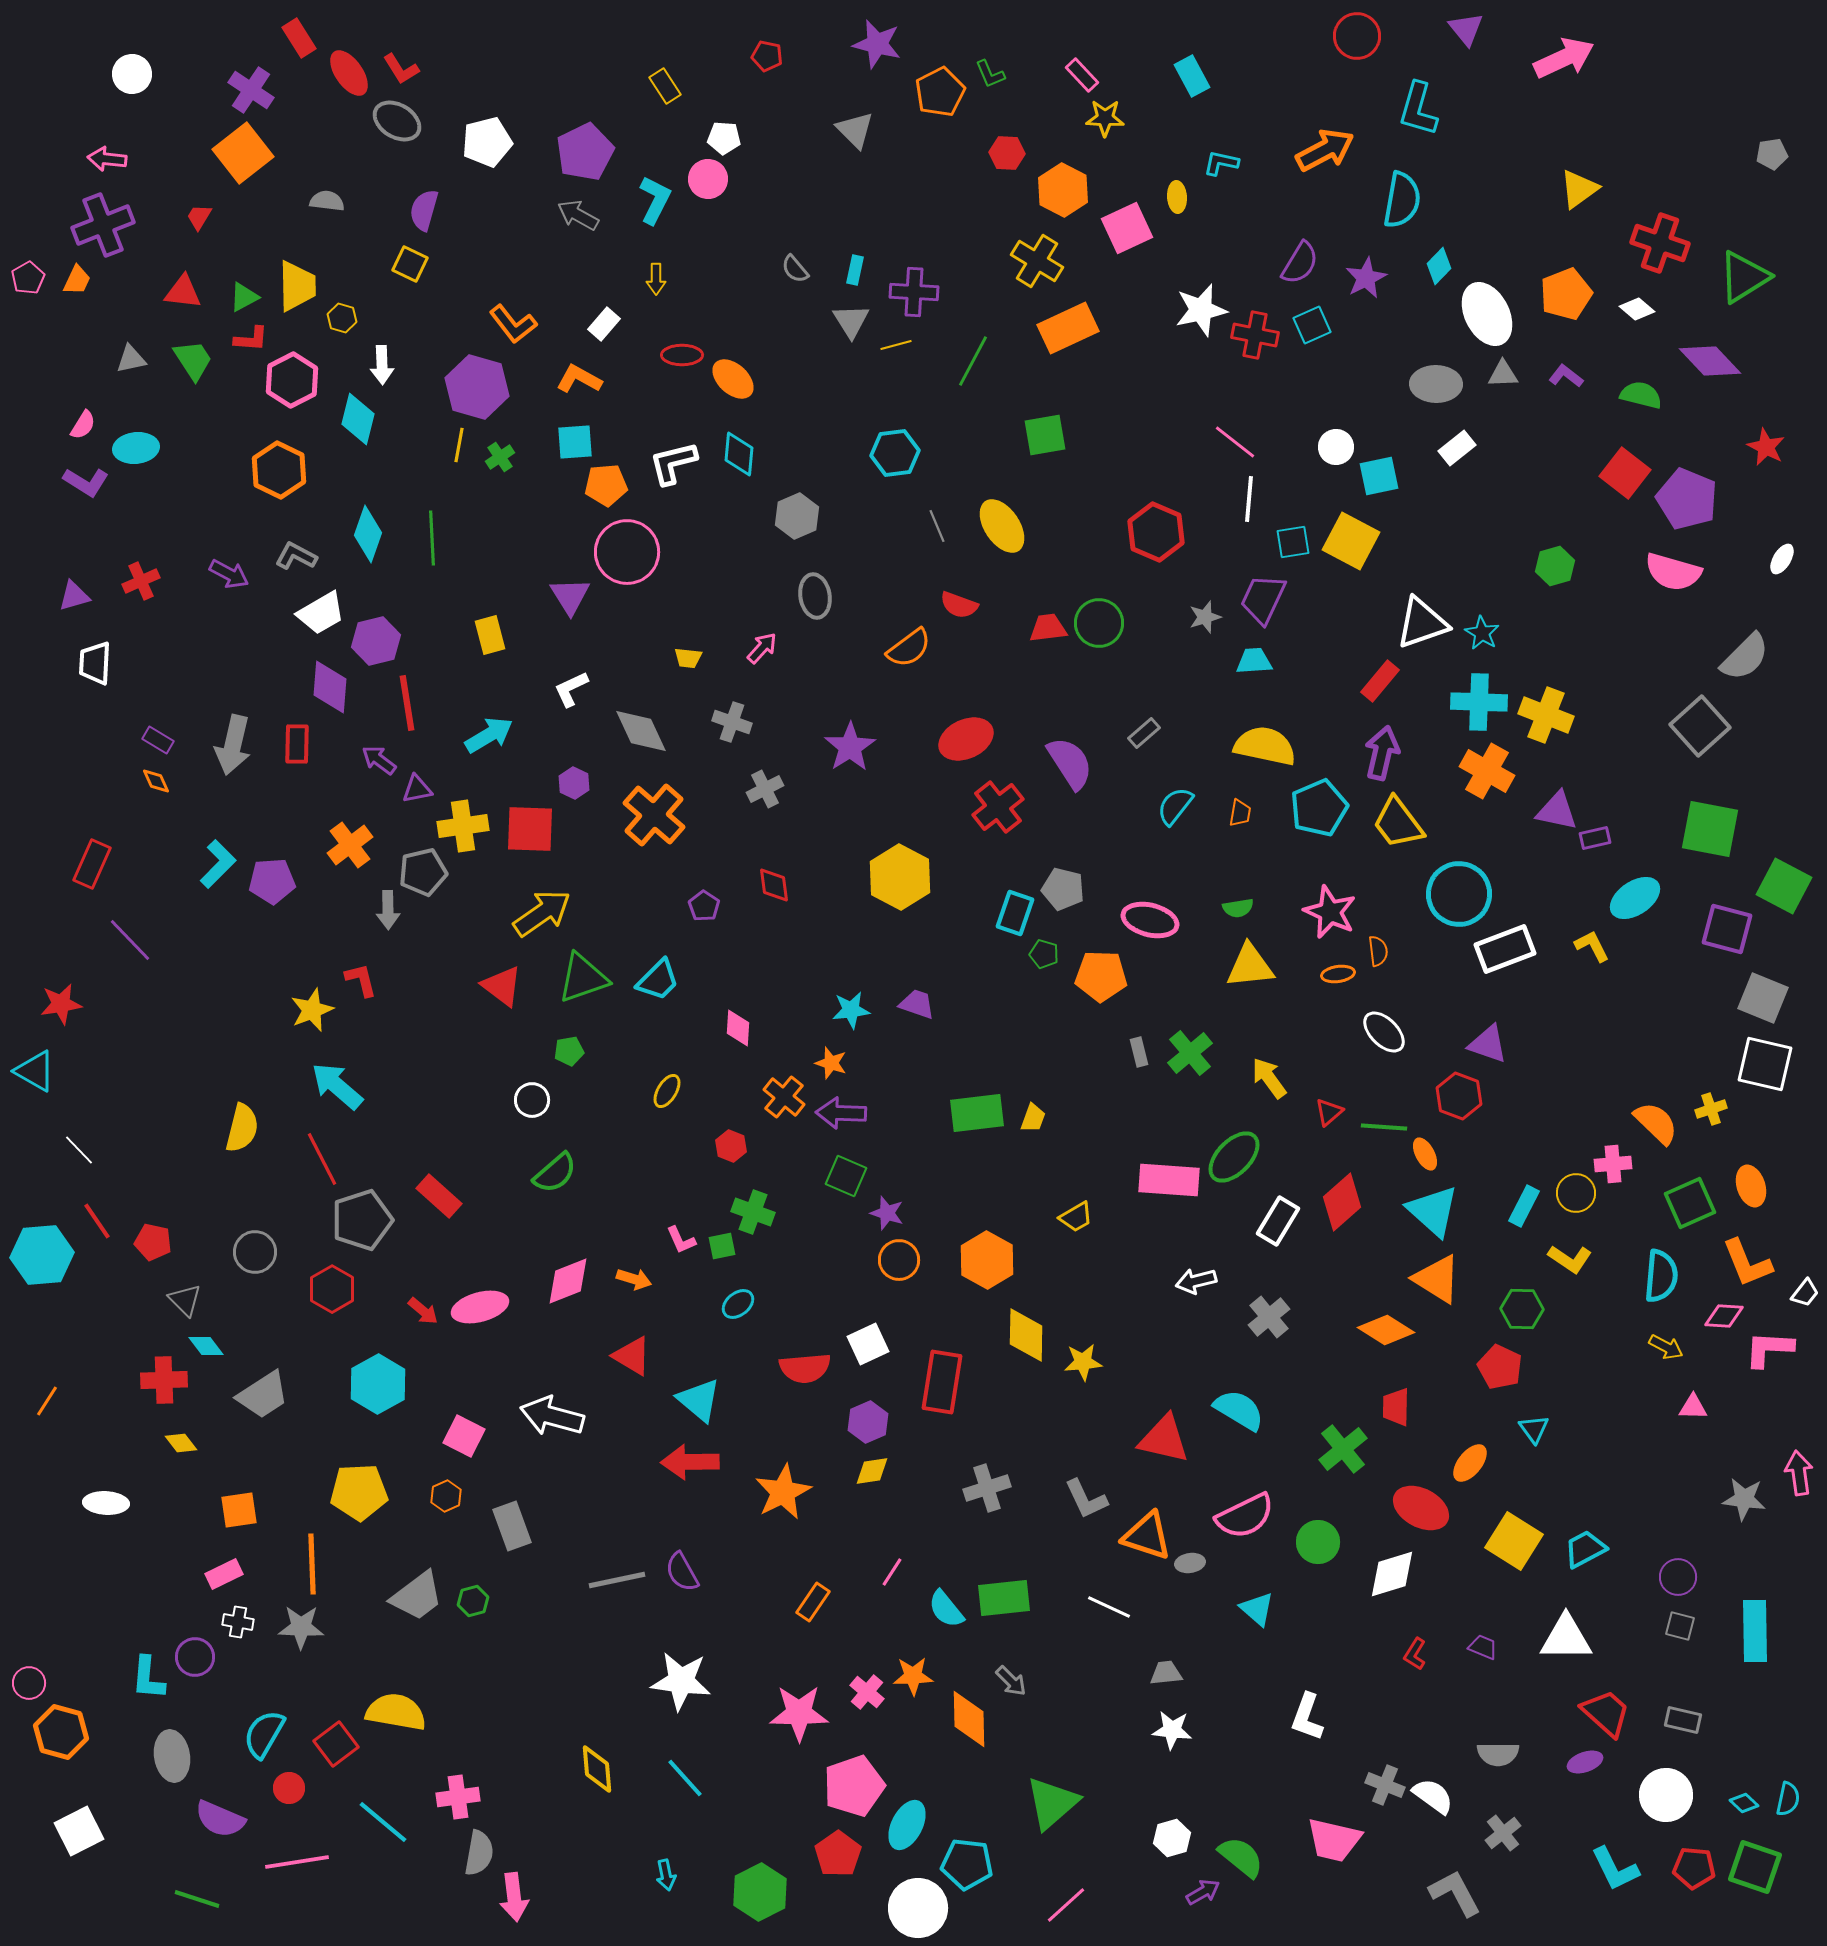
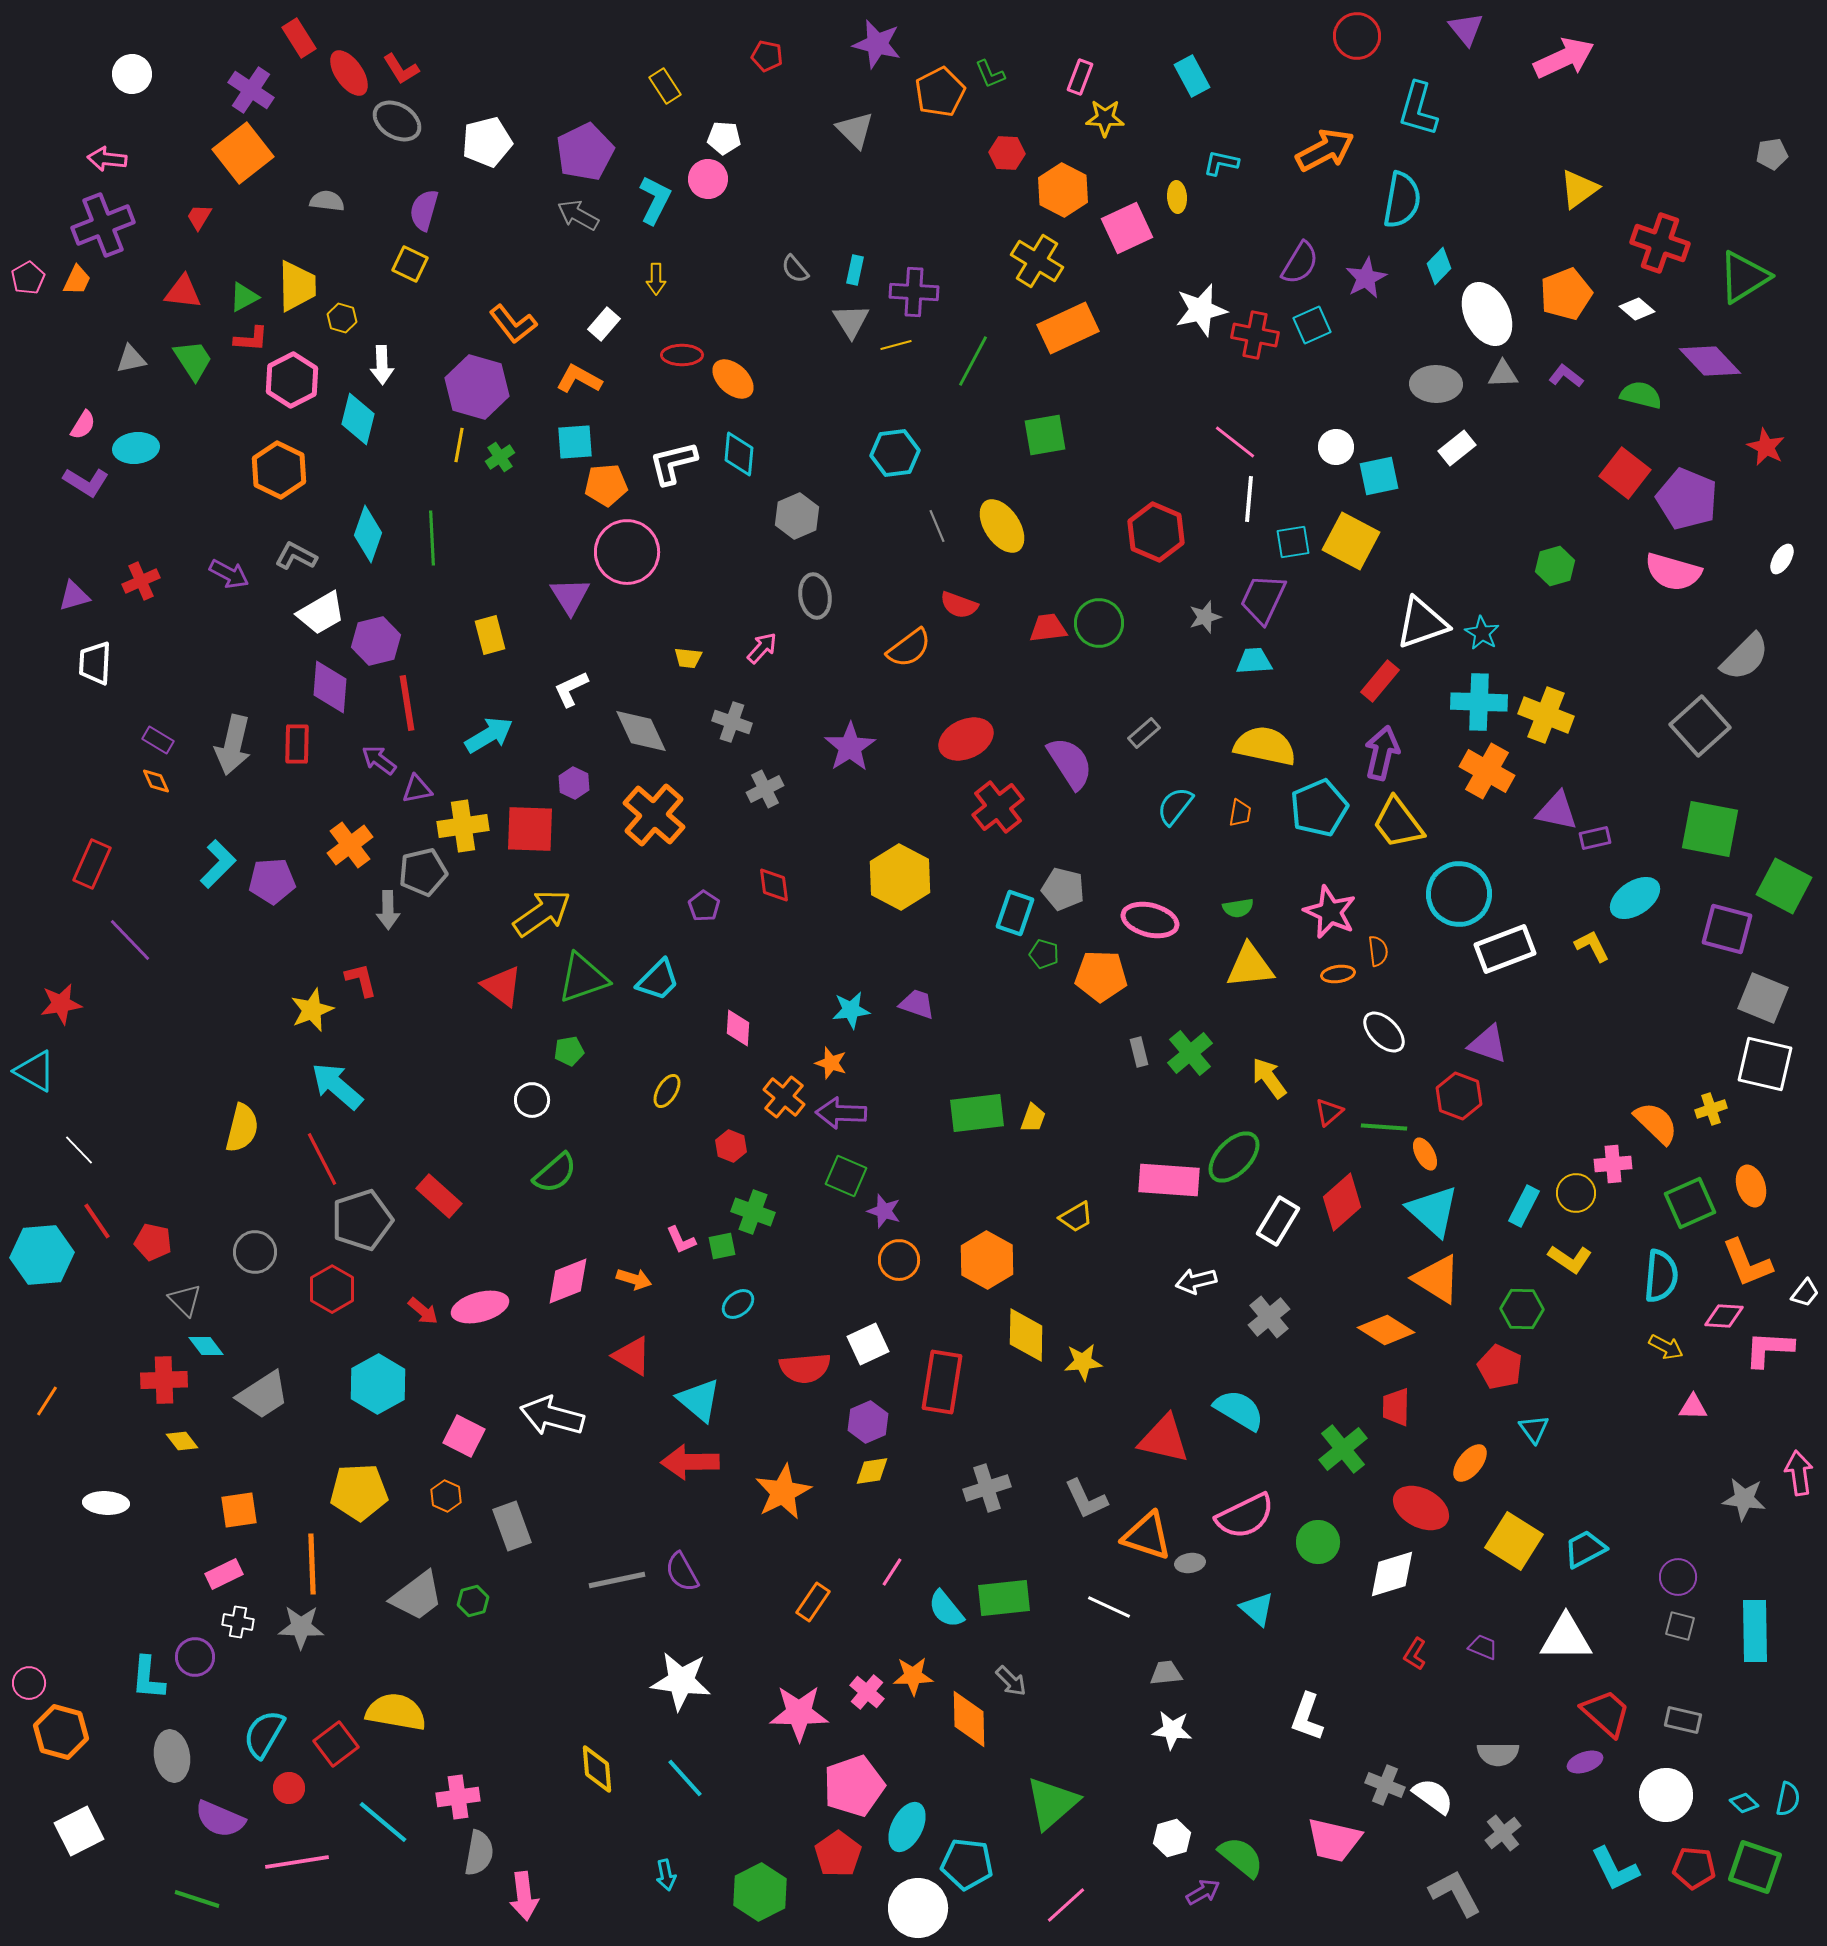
pink rectangle at (1082, 75): moved 2 px left, 2 px down; rotated 64 degrees clockwise
purple star at (887, 1213): moved 3 px left, 2 px up
yellow diamond at (181, 1443): moved 1 px right, 2 px up
orange hexagon at (446, 1496): rotated 12 degrees counterclockwise
cyan ellipse at (907, 1825): moved 2 px down
pink arrow at (514, 1897): moved 10 px right, 1 px up
